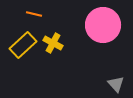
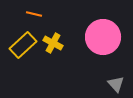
pink circle: moved 12 px down
